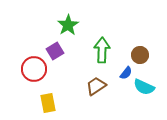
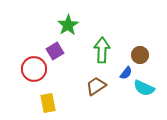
cyan semicircle: moved 1 px down
